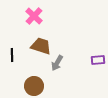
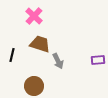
brown trapezoid: moved 1 px left, 2 px up
black line: rotated 16 degrees clockwise
gray arrow: moved 1 px right, 2 px up; rotated 56 degrees counterclockwise
